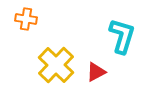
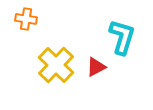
cyan L-shape: moved 1 px down
red triangle: moved 5 px up
